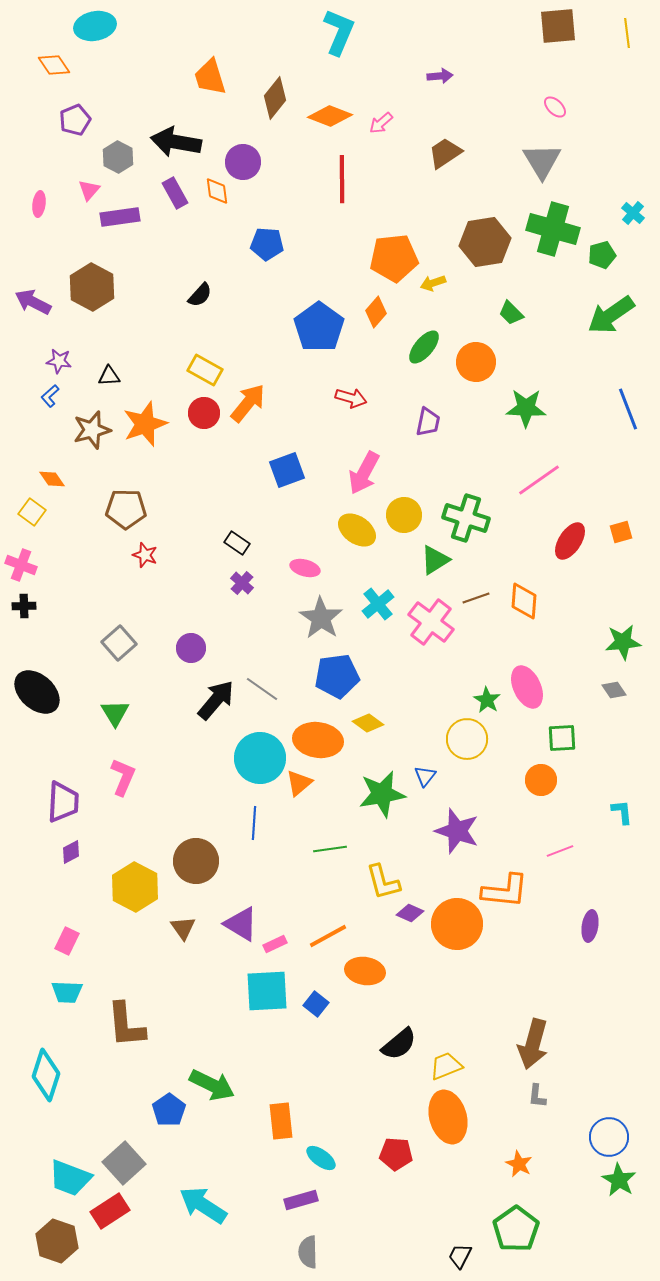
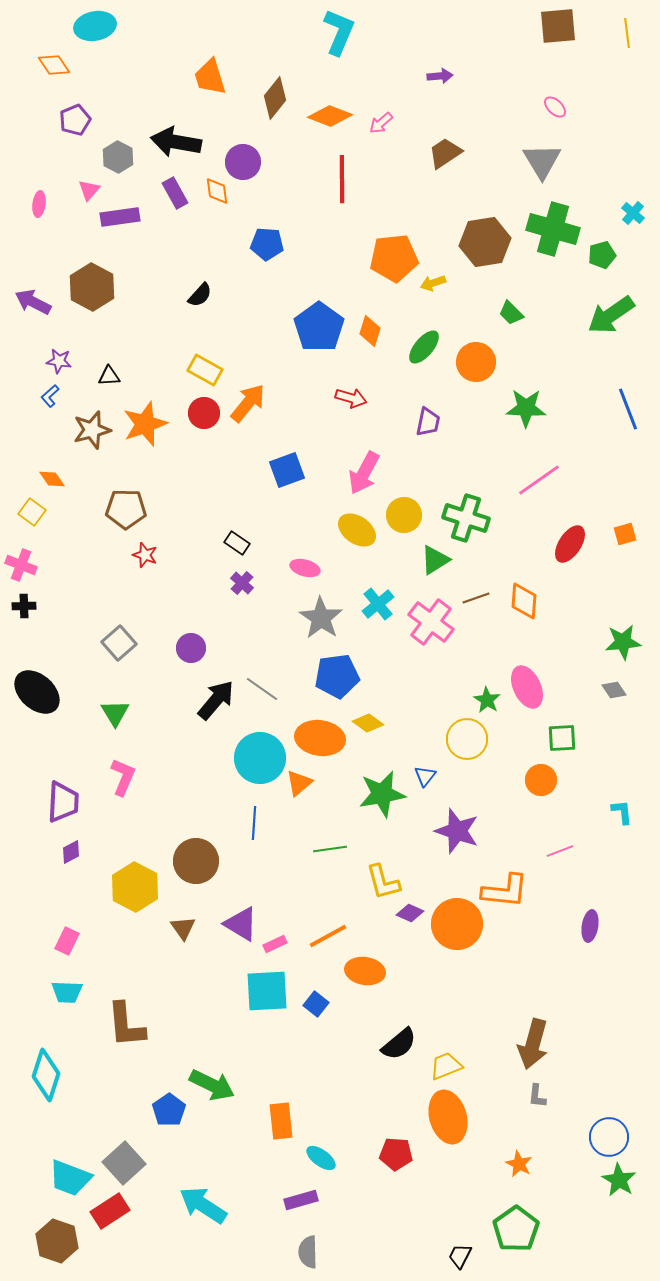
orange diamond at (376, 312): moved 6 px left, 19 px down; rotated 24 degrees counterclockwise
orange square at (621, 532): moved 4 px right, 2 px down
red ellipse at (570, 541): moved 3 px down
orange ellipse at (318, 740): moved 2 px right, 2 px up
